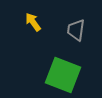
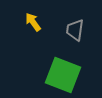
gray trapezoid: moved 1 px left
